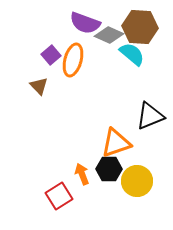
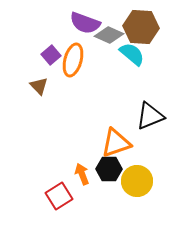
brown hexagon: moved 1 px right
